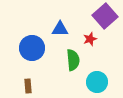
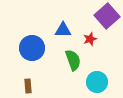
purple square: moved 2 px right
blue triangle: moved 3 px right, 1 px down
green semicircle: rotated 15 degrees counterclockwise
